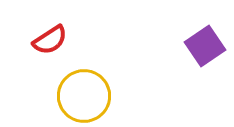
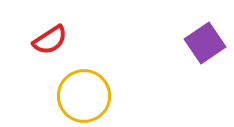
purple square: moved 3 px up
